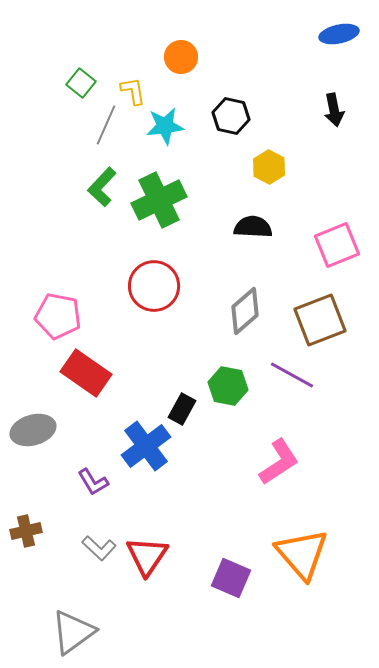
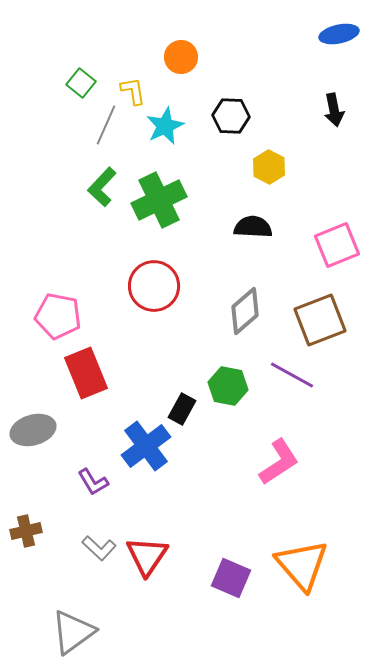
black hexagon: rotated 9 degrees counterclockwise
cyan star: rotated 18 degrees counterclockwise
red rectangle: rotated 33 degrees clockwise
orange triangle: moved 11 px down
